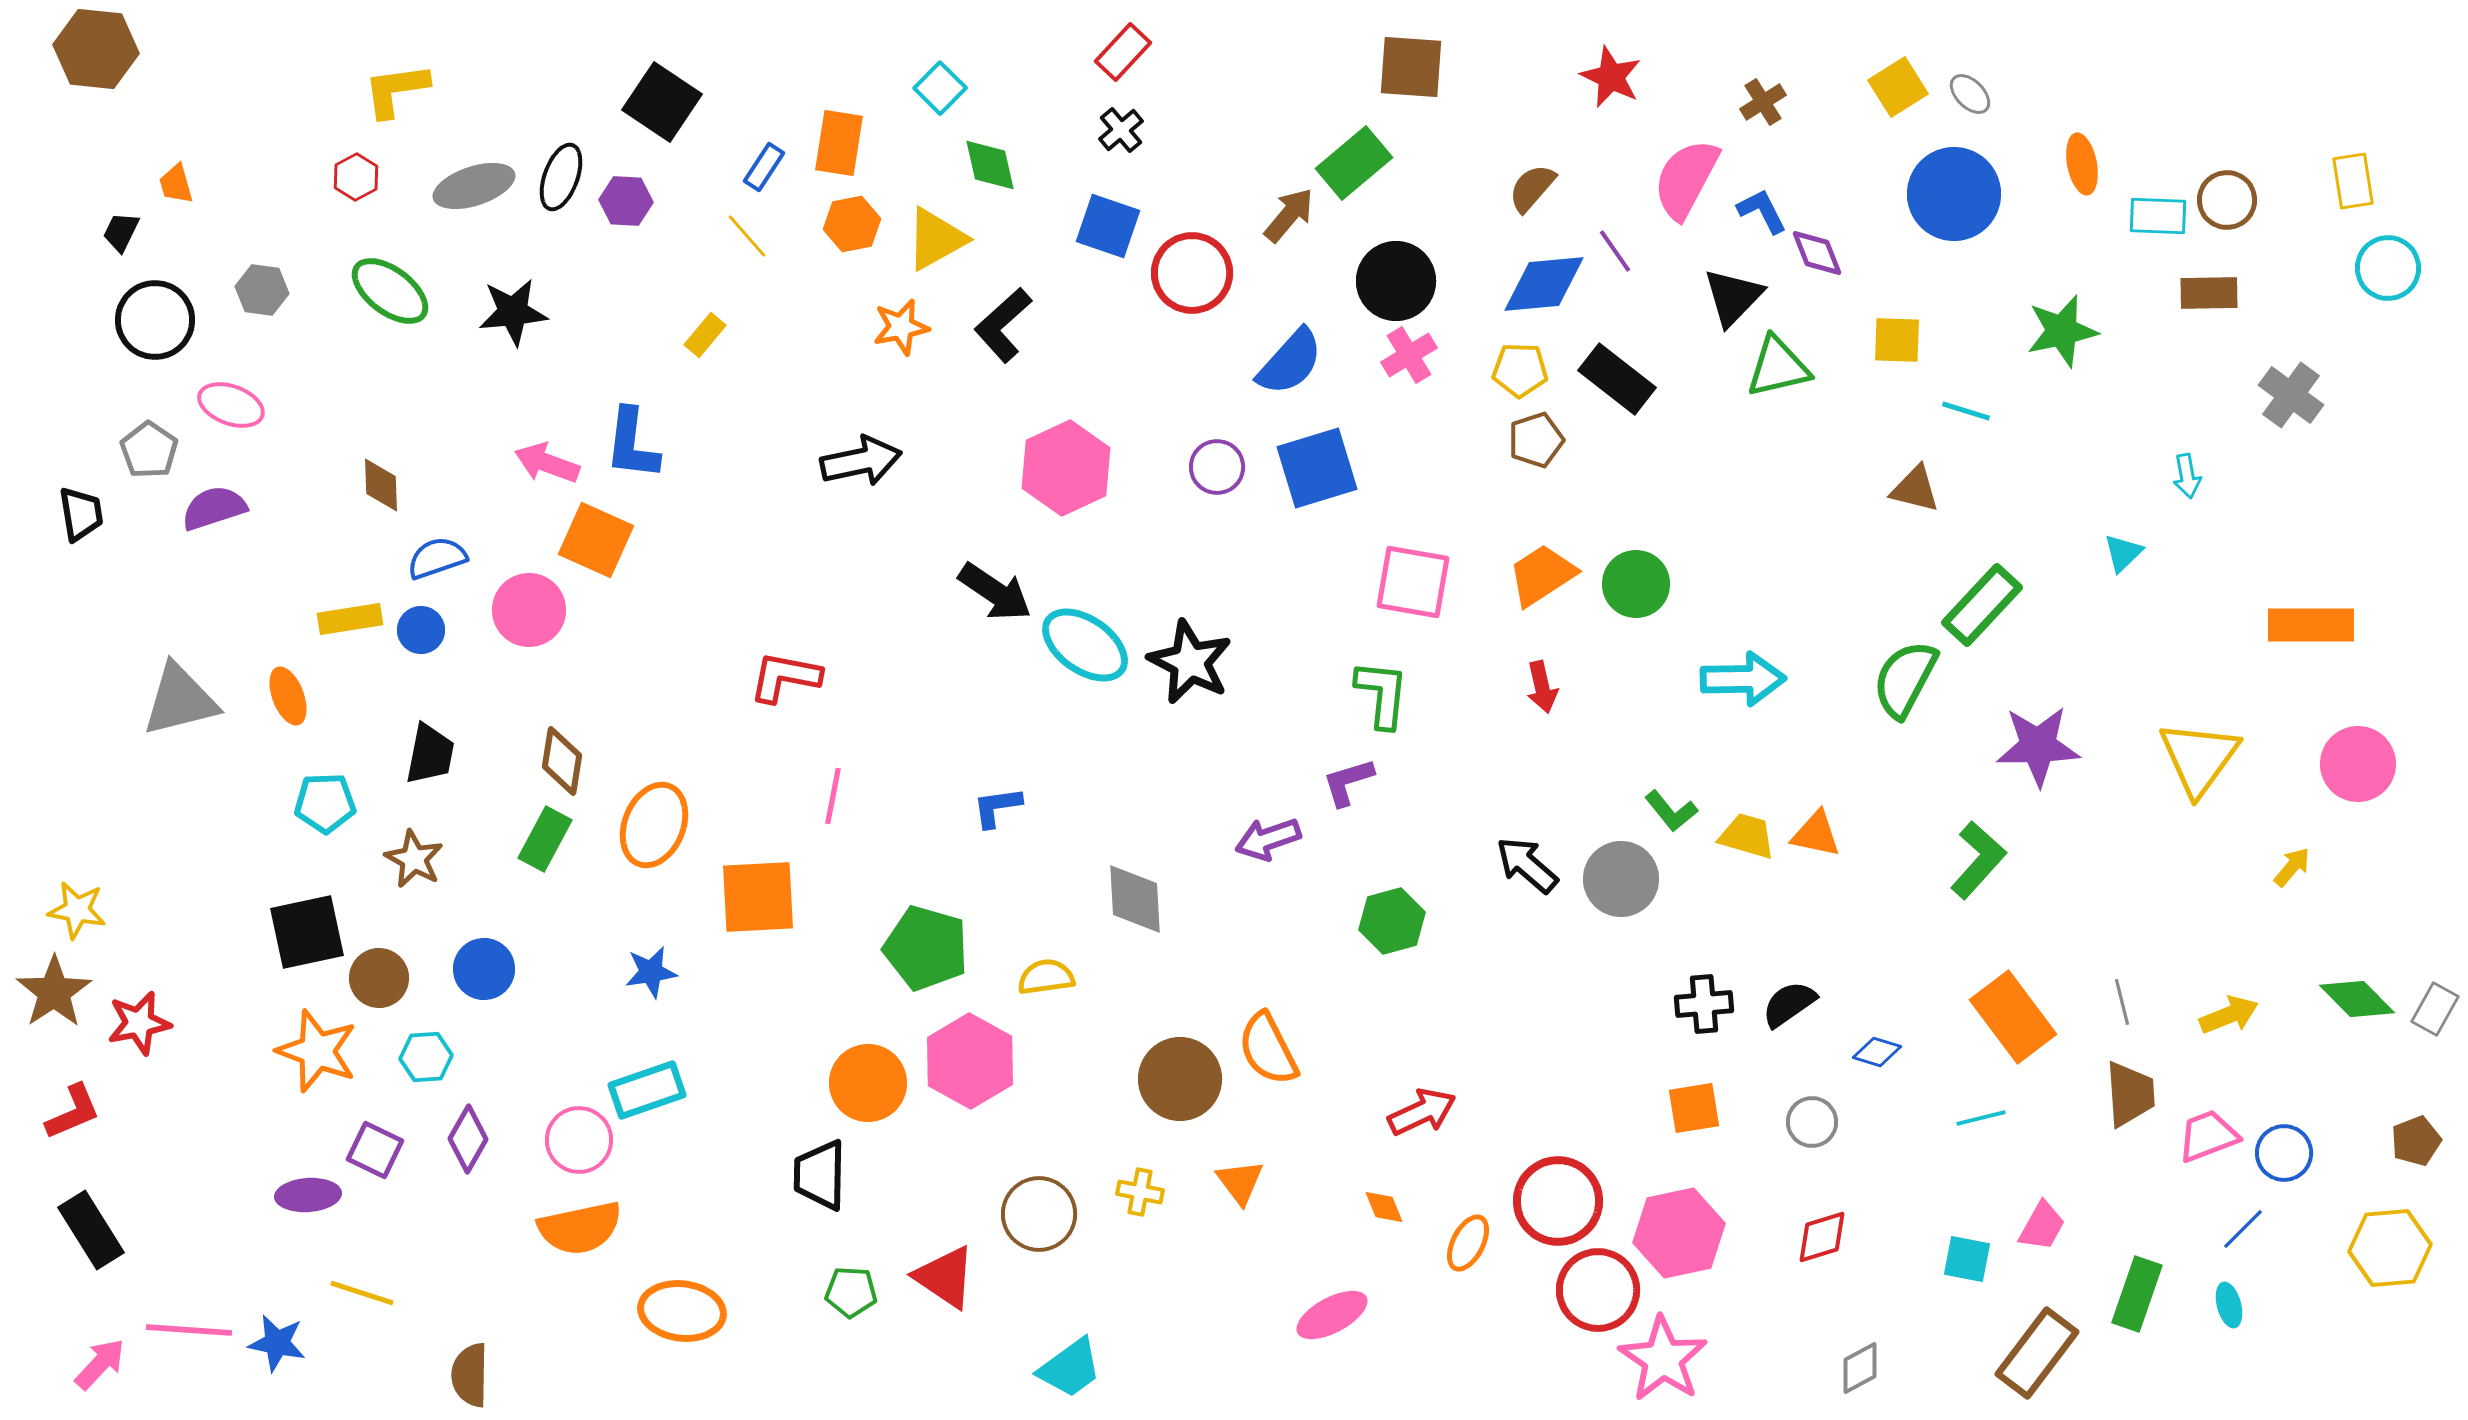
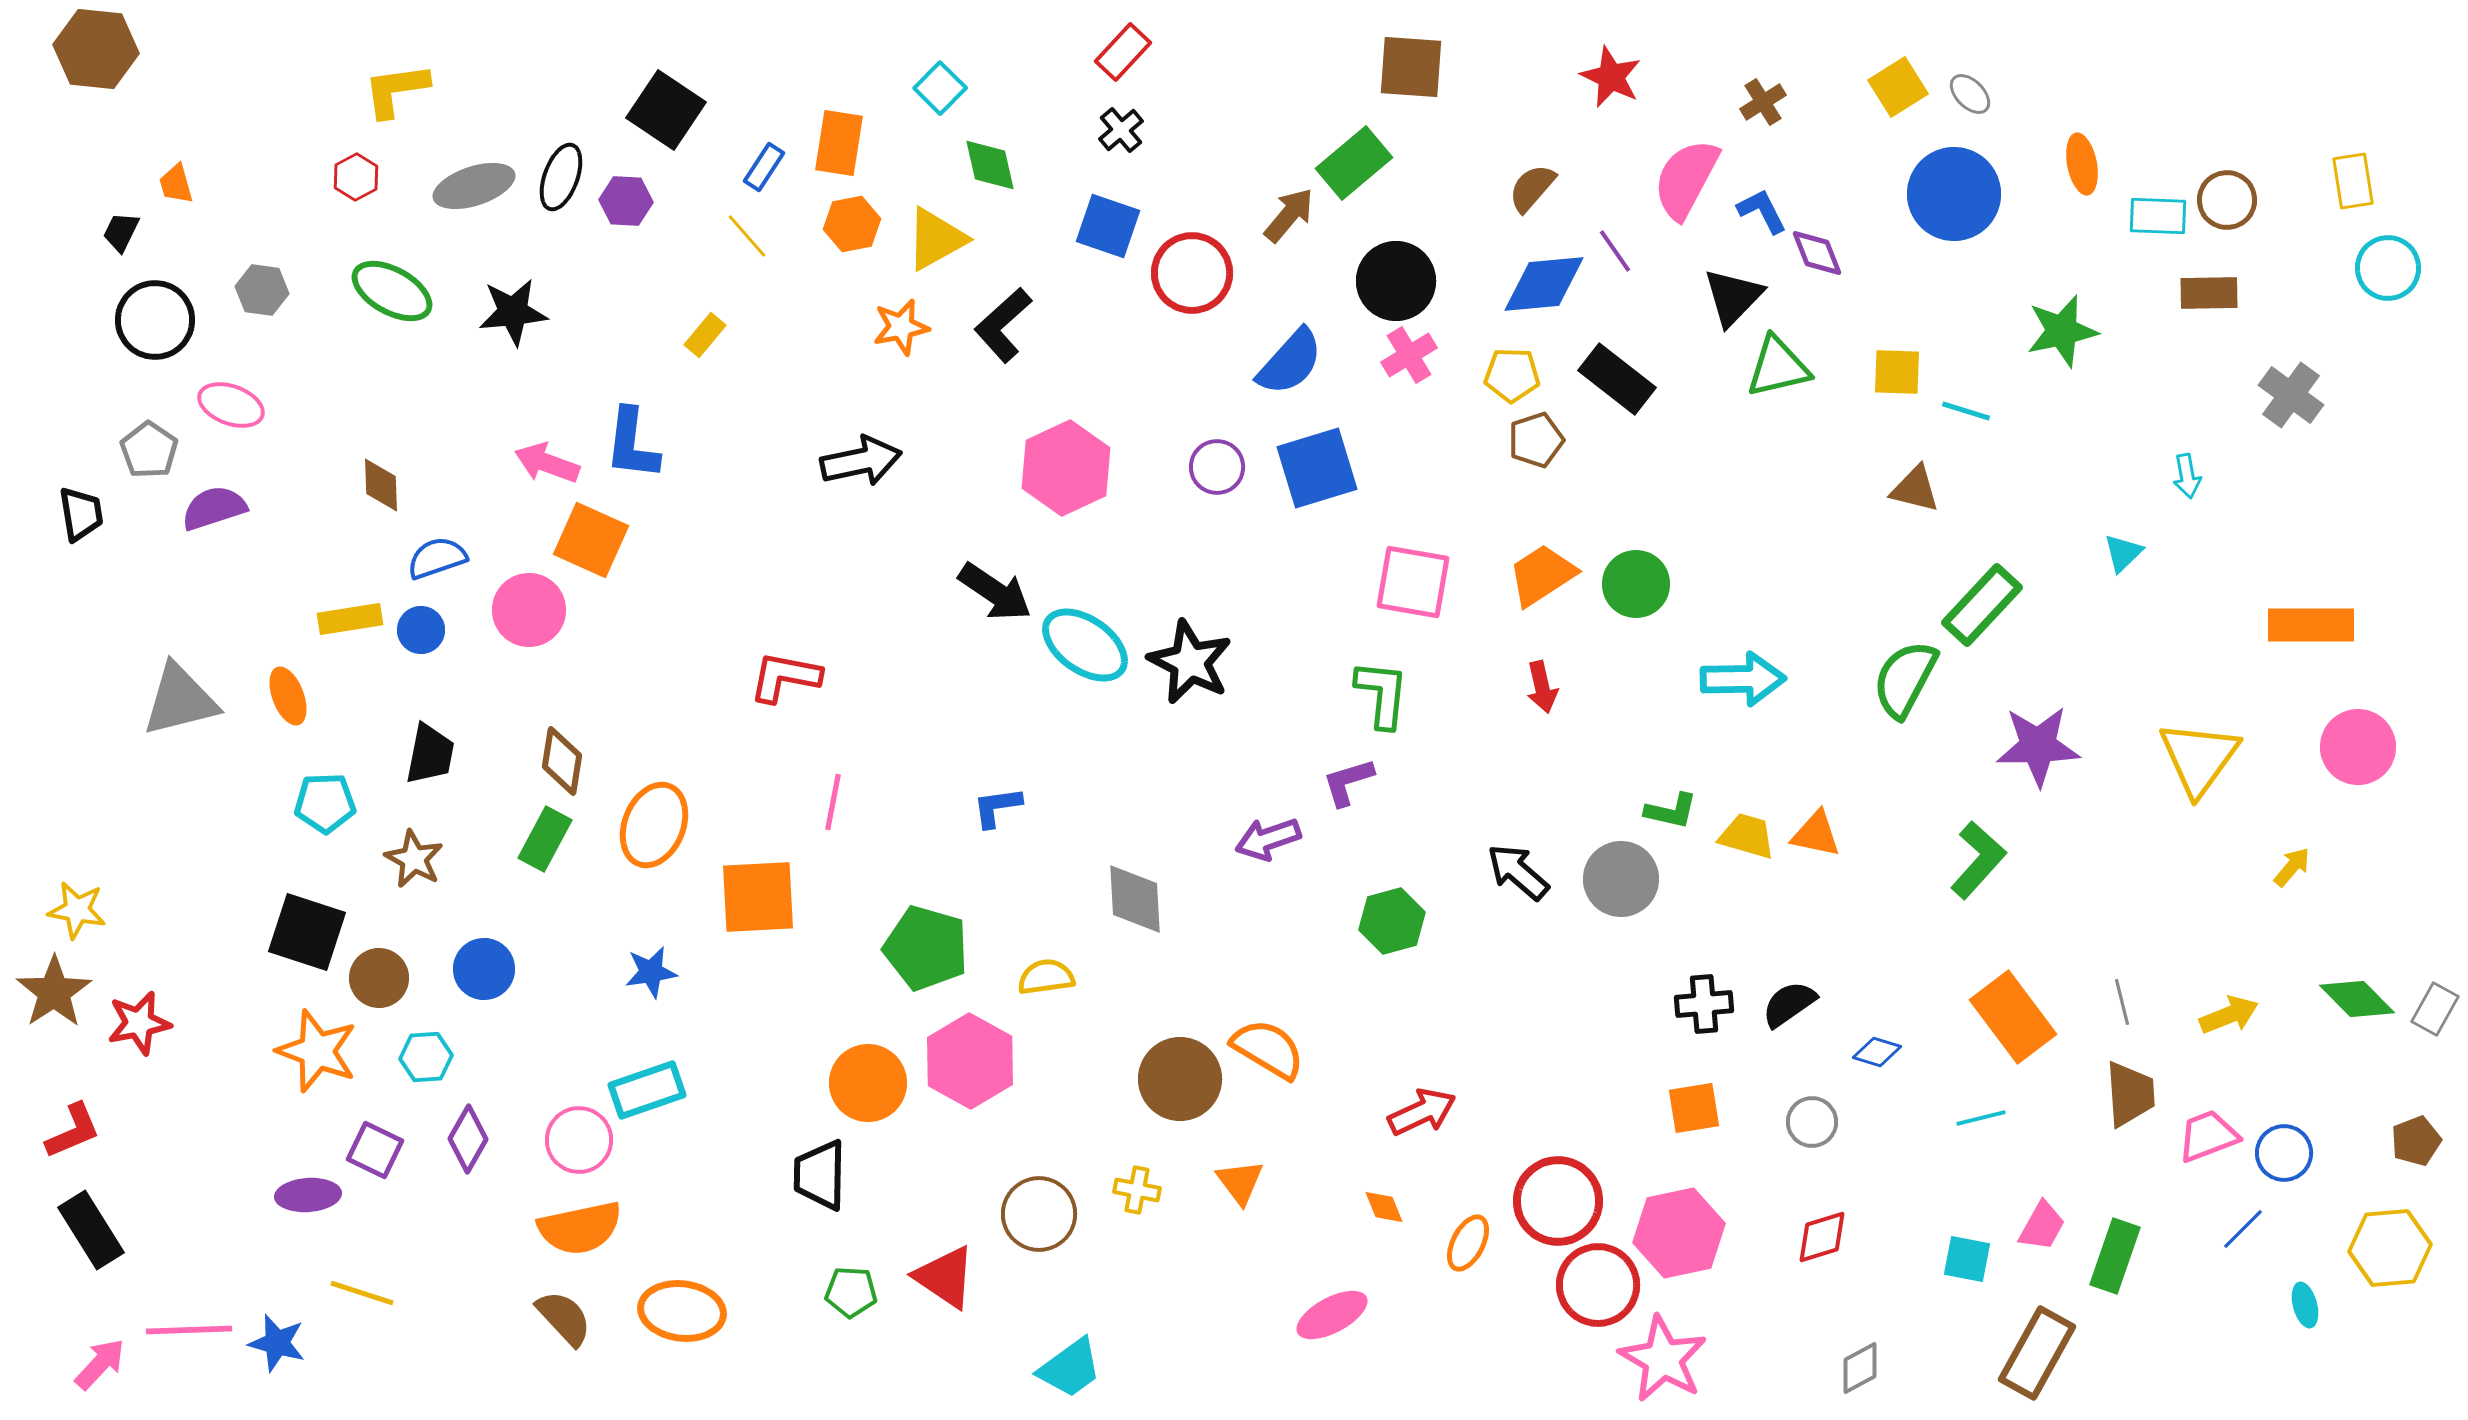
black square at (662, 102): moved 4 px right, 8 px down
green ellipse at (390, 291): moved 2 px right; rotated 8 degrees counterclockwise
yellow square at (1897, 340): moved 32 px down
yellow pentagon at (1520, 370): moved 8 px left, 5 px down
orange square at (596, 540): moved 5 px left
pink circle at (2358, 764): moved 17 px up
pink line at (833, 796): moved 6 px down
green L-shape at (1671, 811): rotated 38 degrees counterclockwise
black arrow at (1527, 865): moved 9 px left, 7 px down
black square at (307, 932): rotated 30 degrees clockwise
orange semicircle at (1268, 1049): rotated 148 degrees clockwise
red L-shape at (73, 1112): moved 19 px down
yellow cross at (1140, 1192): moved 3 px left, 2 px up
red circle at (1598, 1290): moved 5 px up
green rectangle at (2137, 1294): moved 22 px left, 38 px up
cyan ellipse at (2229, 1305): moved 76 px right
pink line at (189, 1330): rotated 6 degrees counterclockwise
blue star at (277, 1343): rotated 4 degrees clockwise
brown rectangle at (2037, 1353): rotated 8 degrees counterclockwise
pink star at (1663, 1359): rotated 4 degrees counterclockwise
brown semicircle at (470, 1375): moved 94 px right, 57 px up; rotated 136 degrees clockwise
